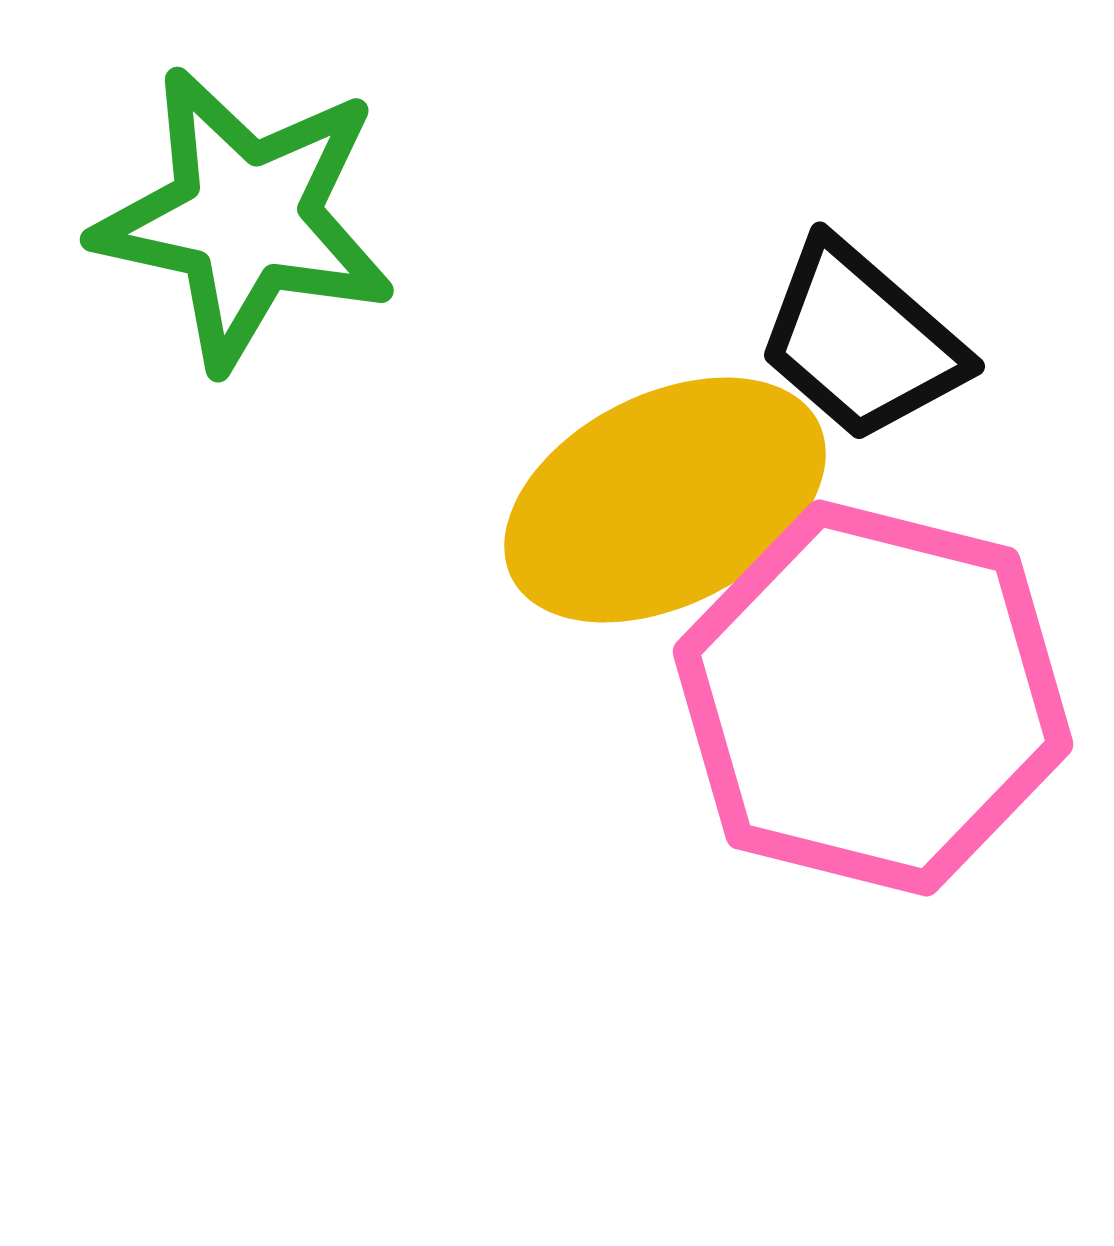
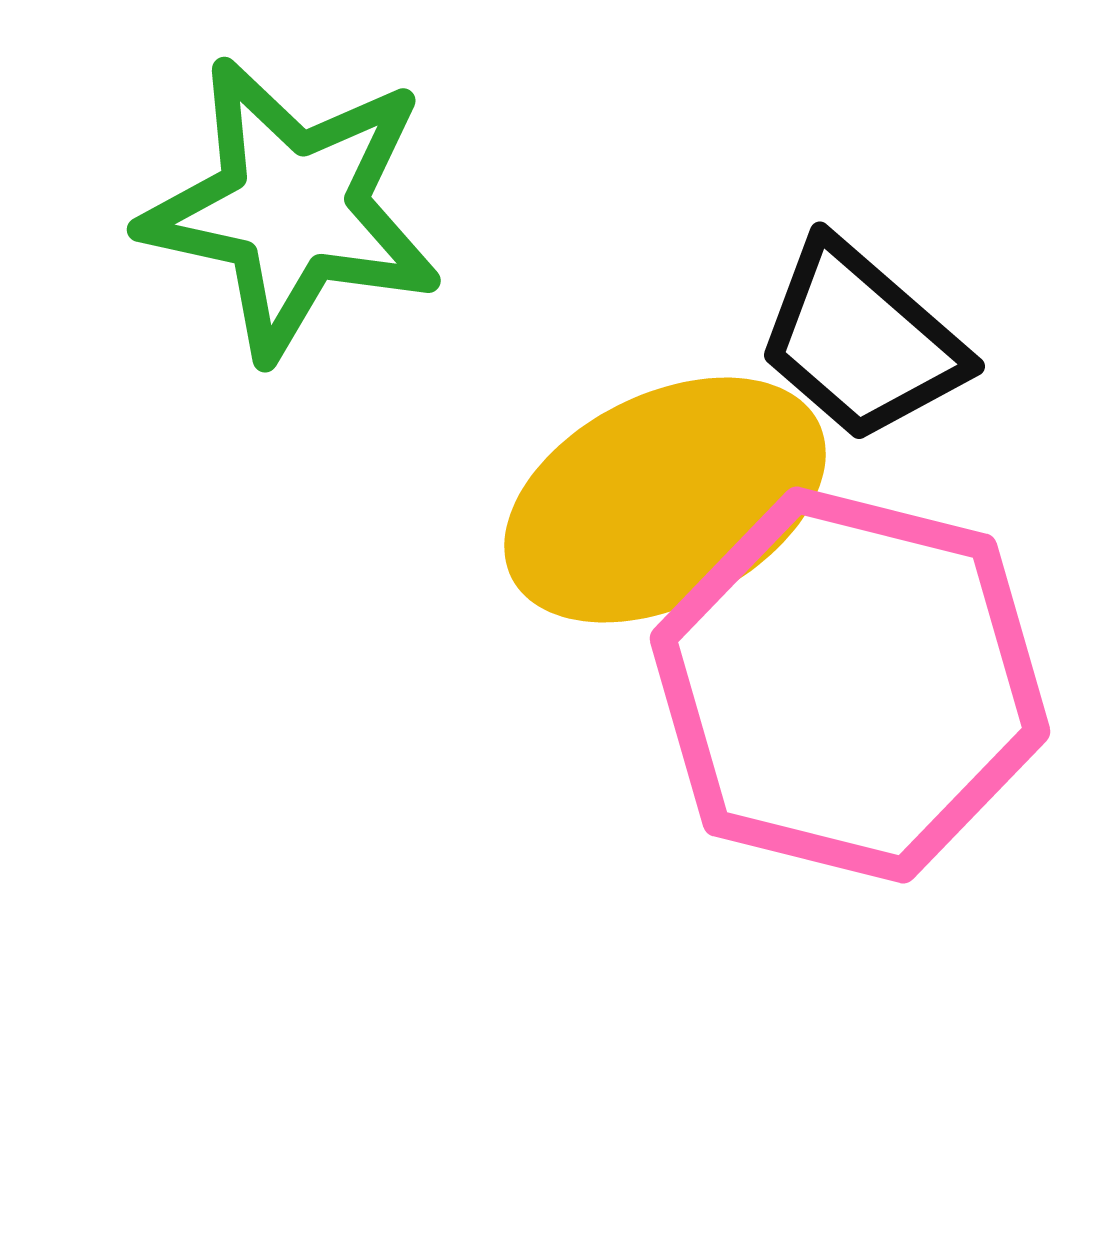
green star: moved 47 px right, 10 px up
pink hexagon: moved 23 px left, 13 px up
